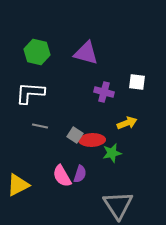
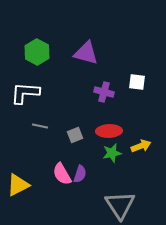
green hexagon: rotated 15 degrees clockwise
white L-shape: moved 5 px left
yellow arrow: moved 14 px right, 23 px down
gray square: rotated 35 degrees clockwise
red ellipse: moved 17 px right, 9 px up
pink semicircle: moved 2 px up
gray triangle: moved 2 px right
